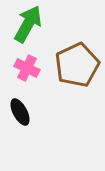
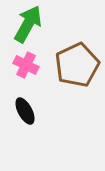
pink cross: moved 1 px left, 3 px up
black ellipse: moved 5 px right, 1 px up
